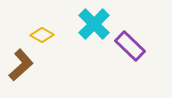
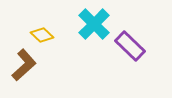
yellow diamond: rotated 15 degrees clockwise
brown L-shape: moved 3 px right
